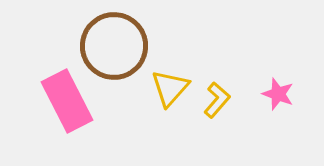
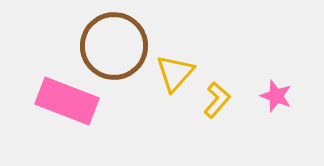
yellow triangle: moved 5 px right, 15 px up
pink star: moved 2 px left, 2 px down
pink rectangle: rotated 42 degrees counterclockwise
